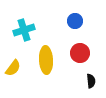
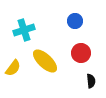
red circle: moved 1 px right
yellow ellipse: moved 1 px left, 1 px down; rotated 44 degrees counterclockwise
